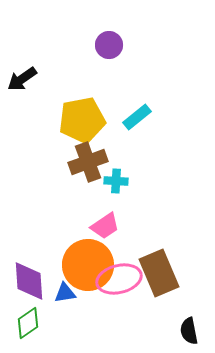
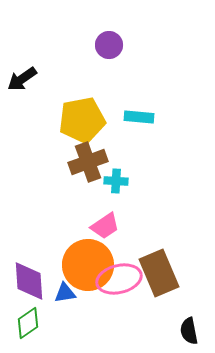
cyan rectangle: moved 2 px right; rotated 44 degrees clockwise
